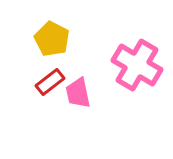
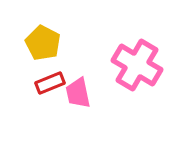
yellow pentagon: moved 9 px left, 4 px down
red rectangle: moved 1 px down; rotated 16 degrees clockwise
